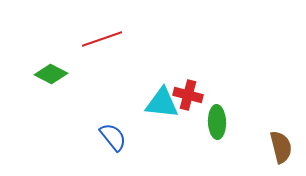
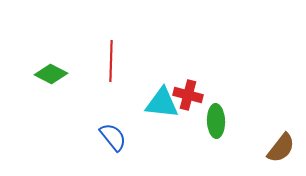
red line: moved 9 px right, 22 px down; rotated 69 degrees counterclockwise
green ellipse: moved 1 px left, 1 px up
brown semicircle: moved 1 px down; rotated 52 degrees clockwise
